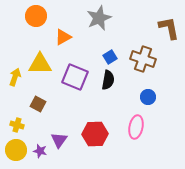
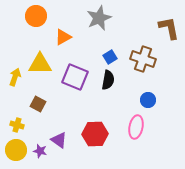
blue circle: moved 3 px down
purple triangle: rotated 30 degrees counterclockwise
